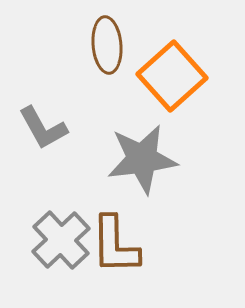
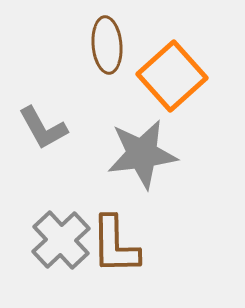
gray star: moved 5 px up
